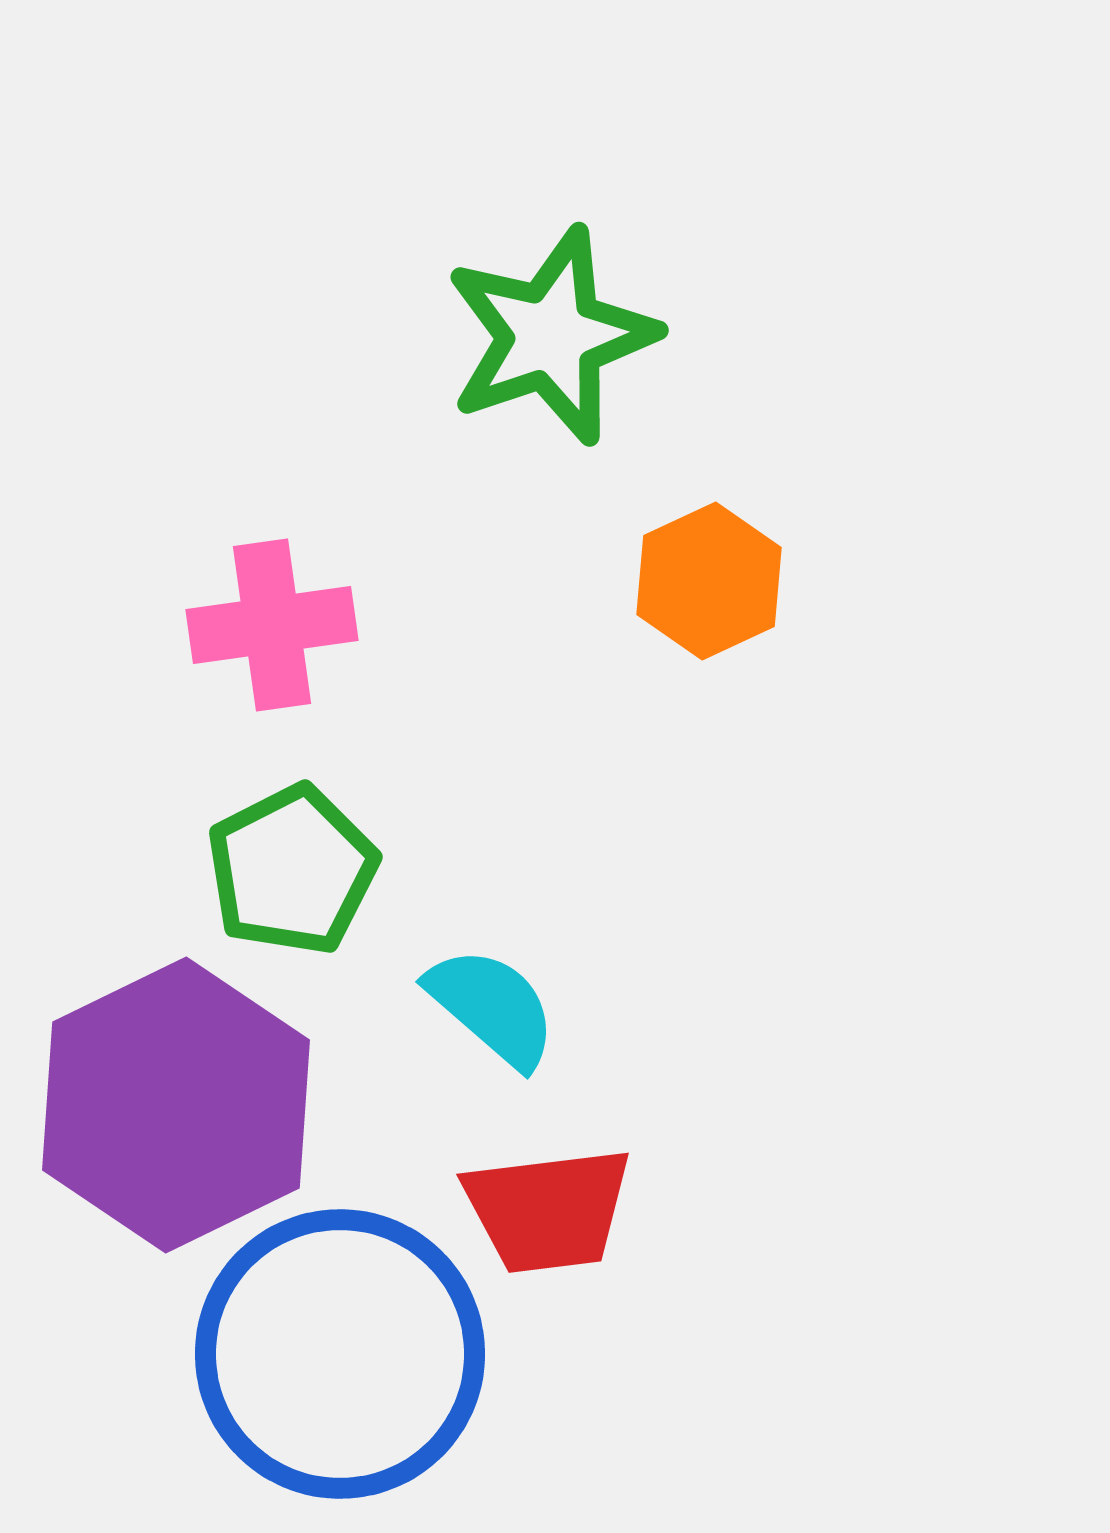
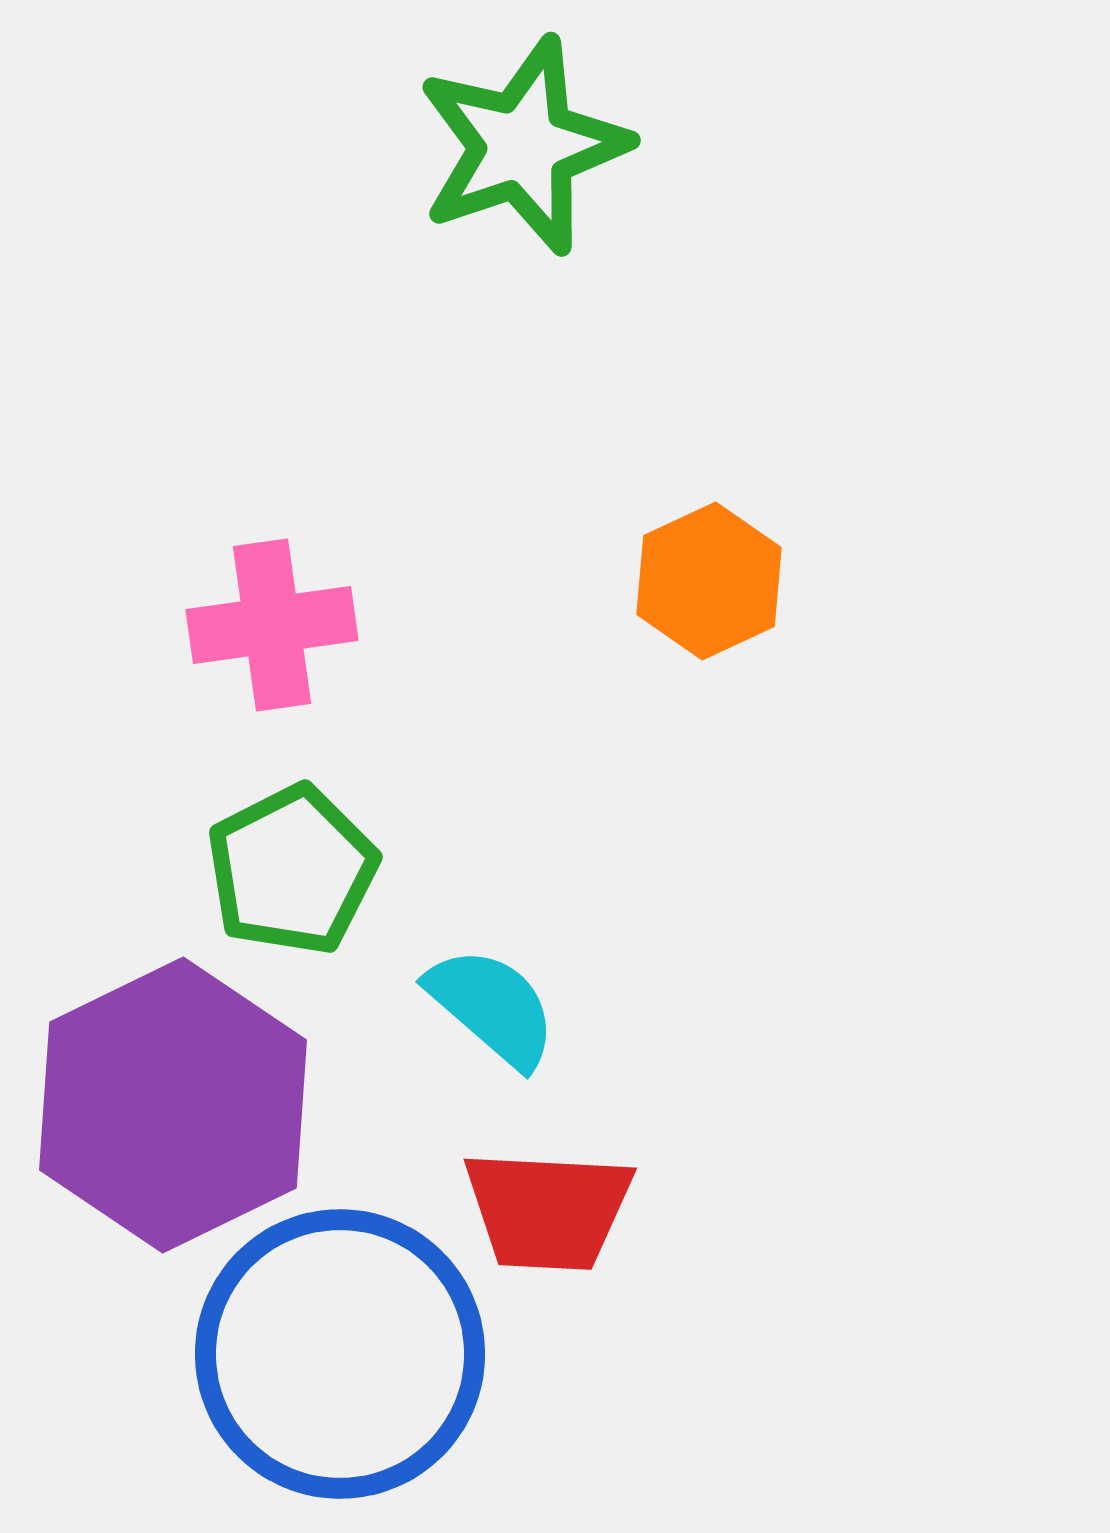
green star: moved 28 px left, 190 px up
purple hexagon: moved 3 px left
red trapezoid: rotated 10 degrees clockwise
